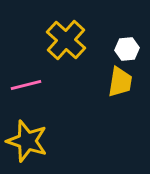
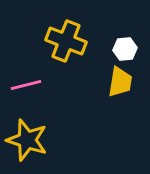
yellow cross: moved 1 px down; rotated 21 degrees counterclockwise
white hexagon: moved 2 px left
yellow star: moved 1 px up
